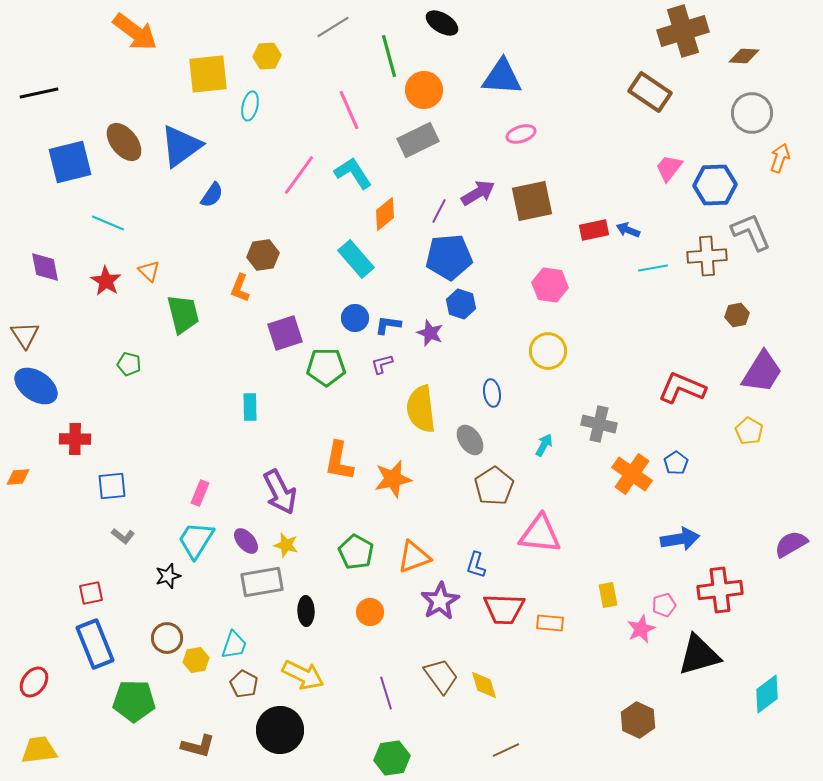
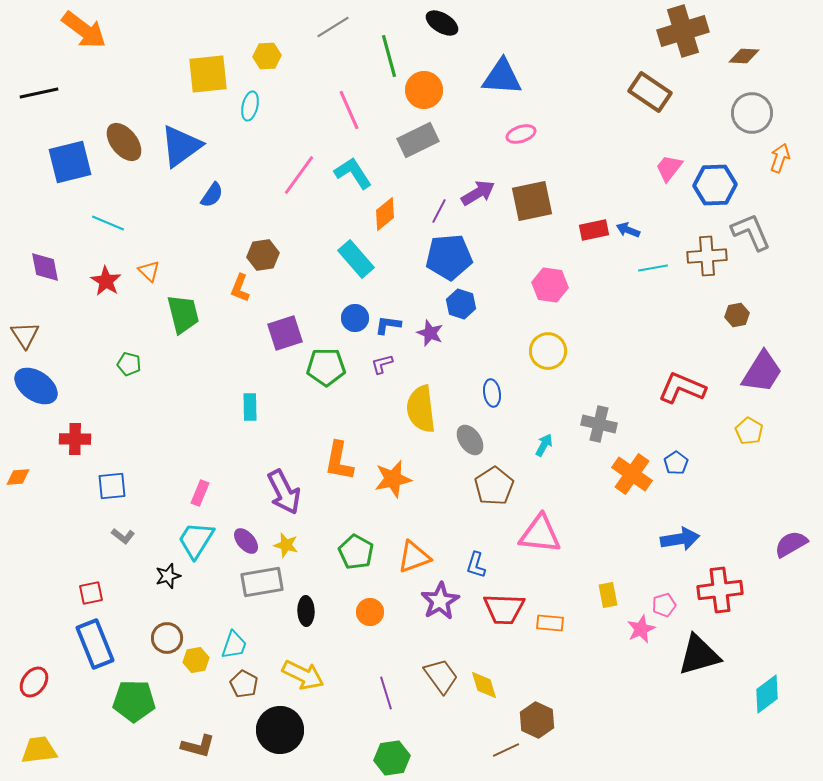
orange arrow at (135, 32): moved 51 px left, 2 px up
purple arrow at (280, 492): moved 4 px right
brown hexagon at (638, 720): moved 101 px left
